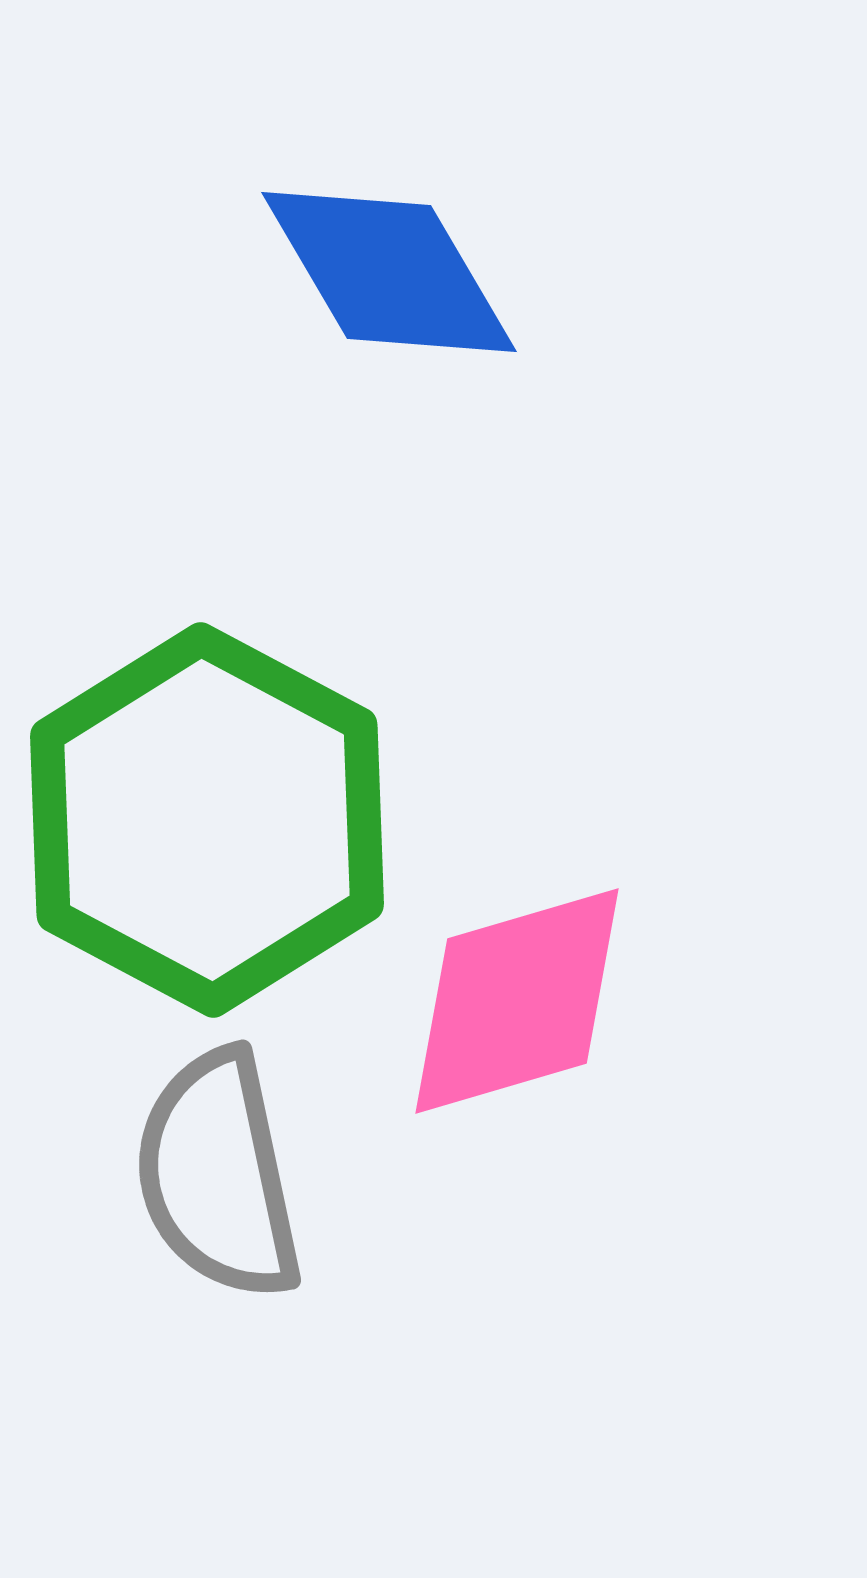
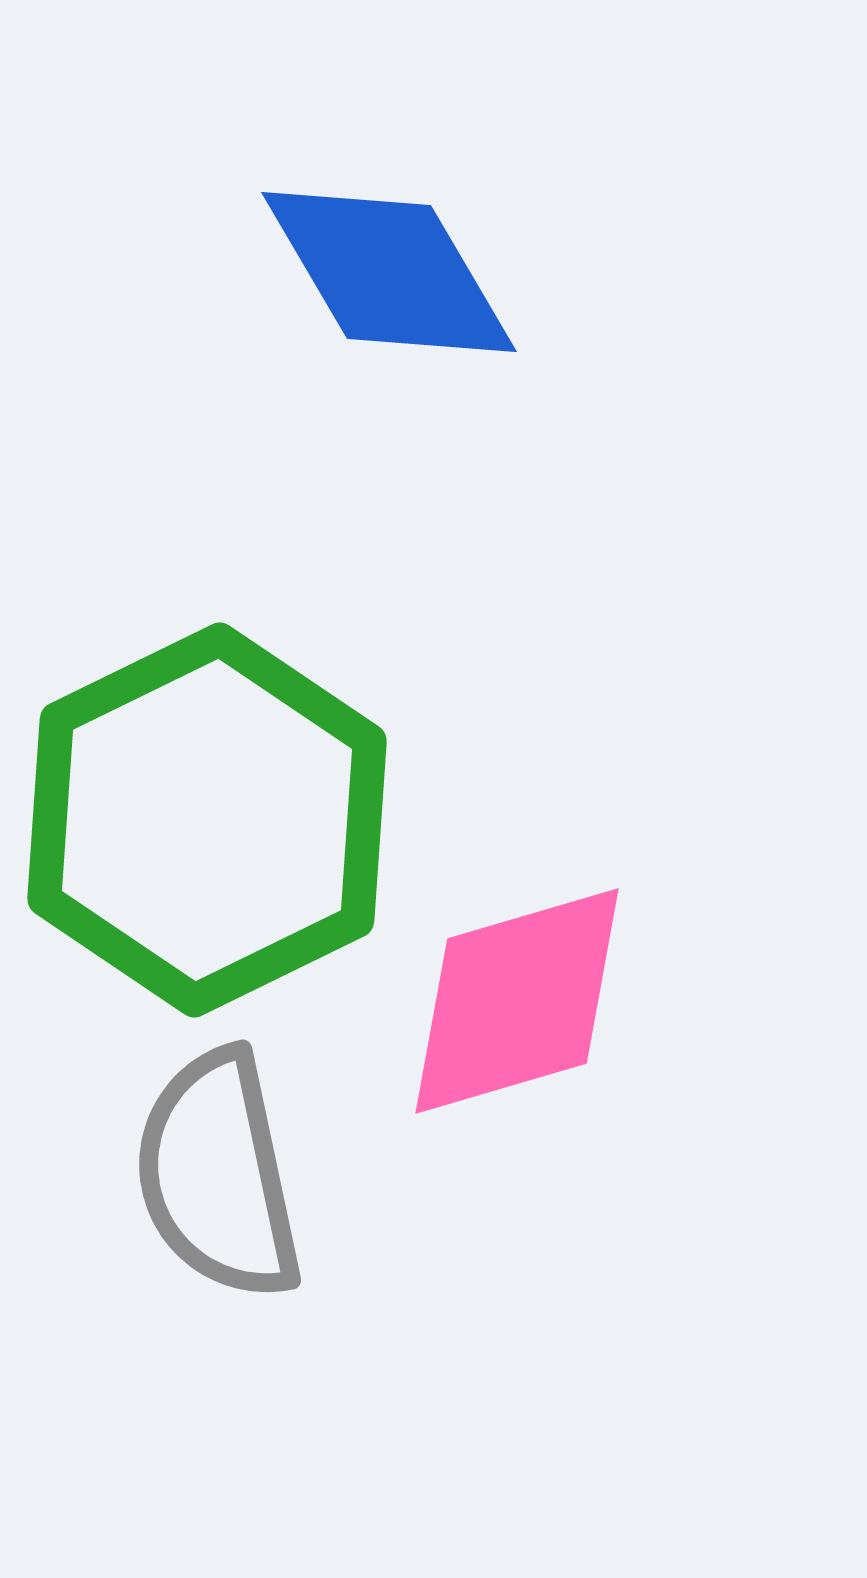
green hexagon: rotated 6 degrees clockwise
